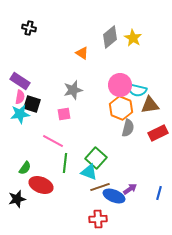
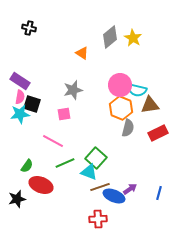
green line: rotated 60 degrees clockwise
green semicircle: moved 2 px right, 2 px up
